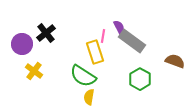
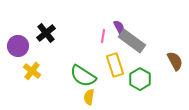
purple circle: moved 4 px left, 2 px down
yellow rectangle: moved 20 px right, 13 px down
brown semicircle: rotated 42 degrees clockwise
yellow cross: moved 2 px left
